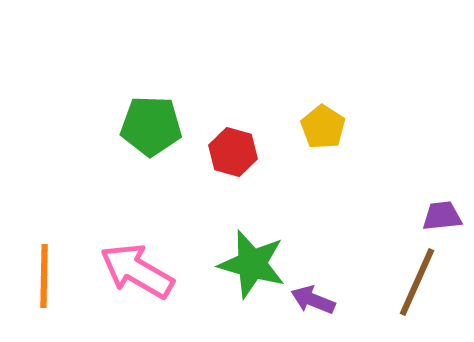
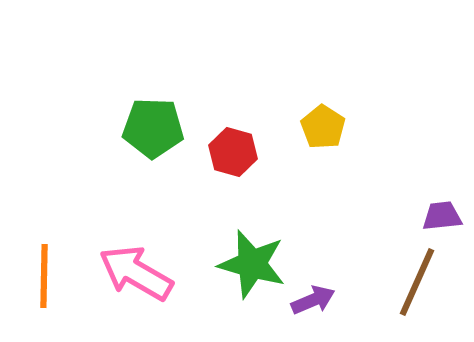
green pentagon: moved 2 px right, 2 px down
pink arrow: moved 1 px left, 2 px down
purple arrow: rotated 135 degrees clockwise
